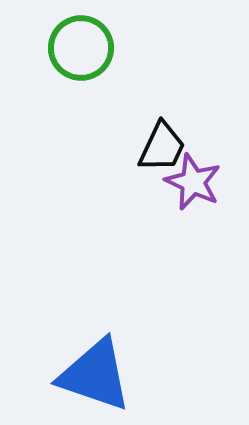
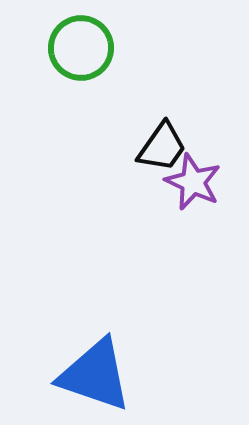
black trapezoid: rotated 10 degrees clockwise
